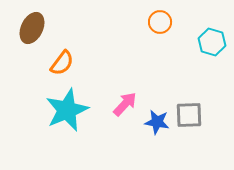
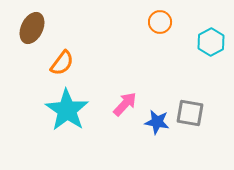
cyan hexagon: moved 1 px left; rotated 16 degrees clockwise
cyan star: rotated 15 degrees counterclockwise
gray square: moved 1 px right, 2 px up; rotated 12 degrees clockwise
